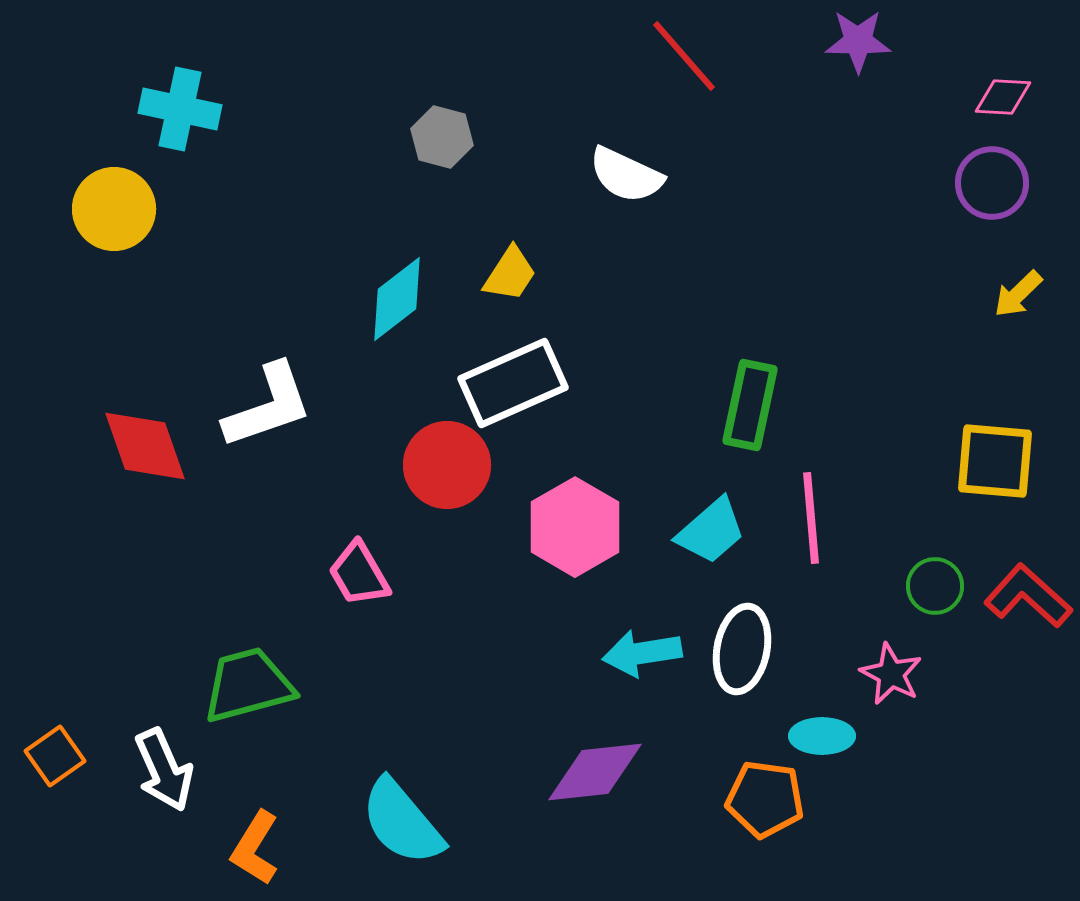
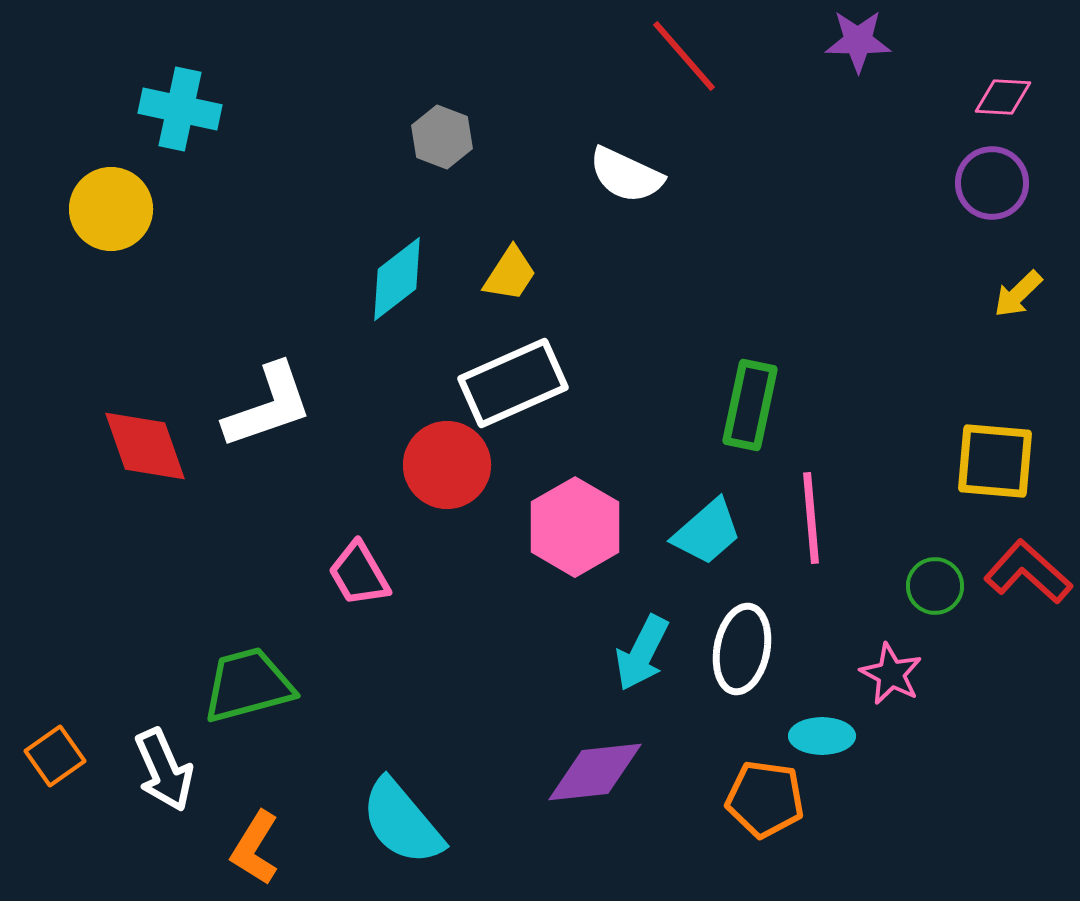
gray hexagon: rotated 6 degrees clockwise
yellow circle: moved 3 px left
cyan diamond: moved 20 px up
cyan trapezoid: moved 4 px left, 1 px down
red L-shape: moved 24 px up
cyan arrow: rotated 54 degrees counterclockwise
